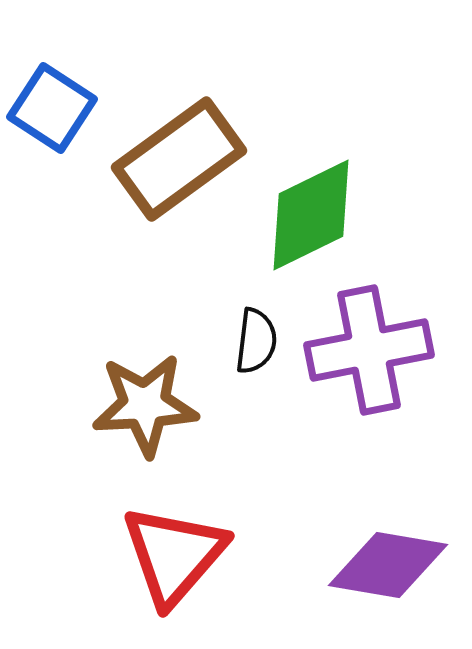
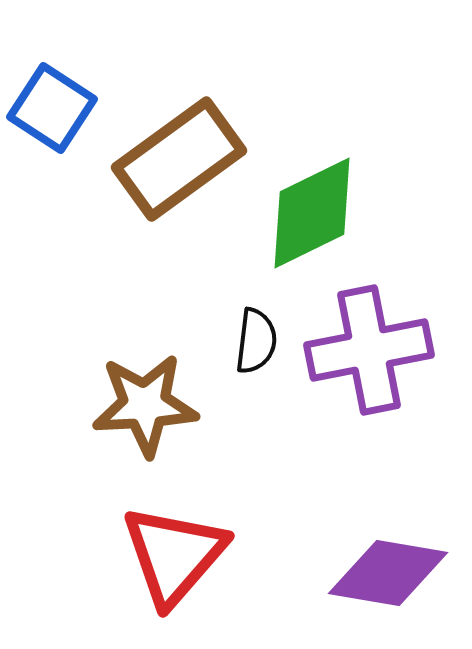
green diamond: moved 1 px right, 2 px up
purple diamond: moved 8 px down
